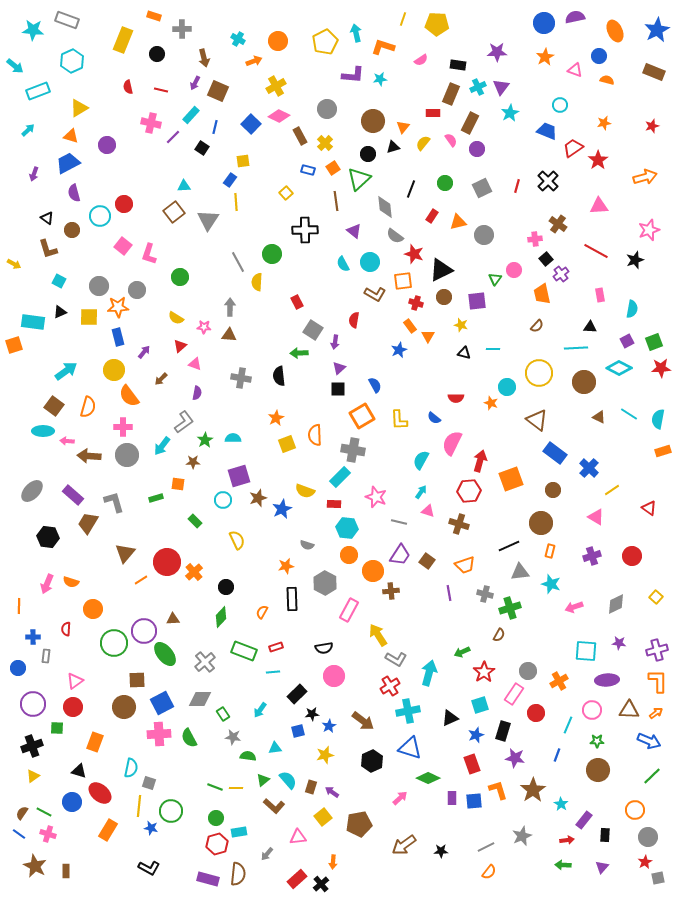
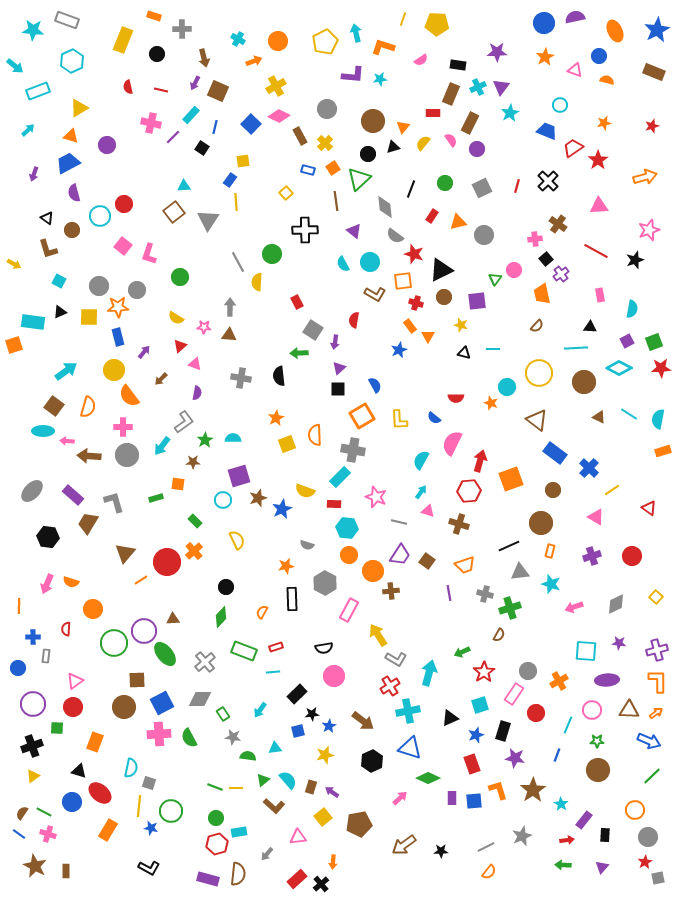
orange cross at (194, 572): moved 21 px up
